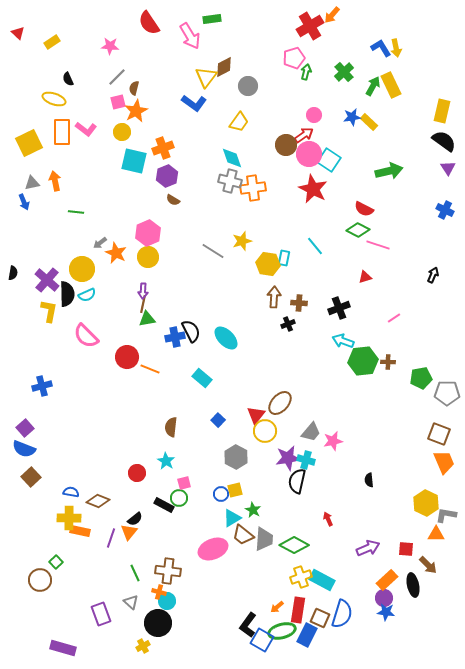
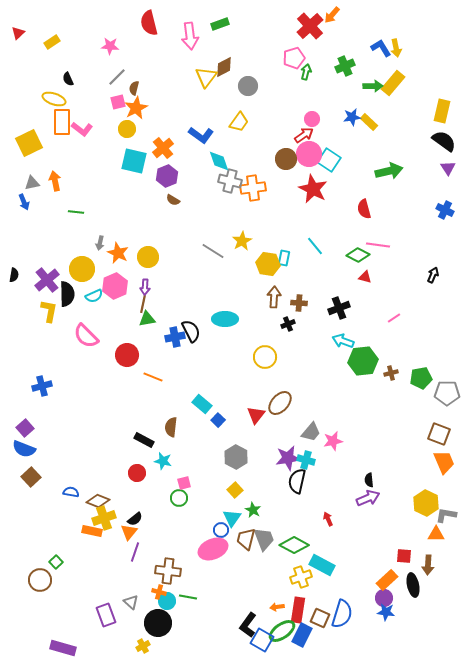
green rectangle at (212, 19): moved 8 px right, 5 px down; rotated 12 degrees counterclockwise
red semicircle at (149, 23): rotated 20 degrees clockwise
red cross at (310, 26): rotated 12 degrees counterclockwise
red triangle at (18, 33): rotated 32 degrees clockwise
pink arrow at (190, 36): rotated 24 degrees clockwise
green cross at (344, 72): moved 1 px right, 6 px up; rotated 18 degrees clockwise
yellow rectangle at (391, 85): moved 2 px right, 2 px up; rotated 65 degrees clockwise
green arrow at (373, 86): rotated 60 degrees clockwise
blue L-shape at (194, 103): moved 7 px right, 32 px down
orange star at (136, 111): moved 3 px up
pink circle at (314, 115): moved 2 px left, 4 px down
pink L-shape at (86, 129): moved 4 px left
orange rectangle at (62, 132): moved 10 px up
yellow circle at (122, 132): moved 5 px right, 3 px up
brown circle at (286, 145): moved 14 px down
orange cross at (163, 148): rotated 20 degrees counterclockwise
cyan diamond at (232, 158): moved 13 px left, 3 px down
red semicircle at (364, 209): rotated 48 degrees clockwise
green diamond at (358, 230): moved 25 px down
pink hexagon at (148, 233): moved 33 px left, 53 px down
yellow star at (242, 241): rotated 12 degrees counterclockwise
gray arrow at (100, 243): rotated 40 degrees counterclockwise
pink line at (378, 245): rotated 10 degrees counterclockwise
orange star at (116, 253): moved 2 px right
black semicircle at (13, 273): moved 1 px right, 2 px down
red triangle at (365, 277): rotated 32 degrees clockwise
purple cross at (47, 280): rotated 10 degrees clockwise
purple arrow at (143, 291): moved 2 px right, 4 px up
cyan semicircle at (87, 295): moved 7 px right, 1 px down
cyan ellipse at (226, 338): moved 1 px left, 19 px up; rotated 45 degrees counterclockwise
red circle at (127, 357): moved 2 px up
brown cross at (388, 362): moved 3 px right, 11 px down; rotated 16 degrees counterclockwise
orange line at (150, 369): moved 3 px right, 8 px down
cyan rectangle at (202, 378): moved 26 px down
yellow circle at (265, 431): moved 74 px up
cyan star at (166, 461): moved 3 px left; rotated 18 degrees counterclockwise
yellow square at (235, 490): rotated 28 degrees counterclockwise
blue circle at (221, 494): moved 36 px down
black rectangle at (164, 505): moved 20 px left, 65 px up
yellow cross at (69, 518): moved 35 px right; rotated 20 degrees counterclockwise
cyan triangle at (232, 518): rotated 24 degrees counterclockwise
orange rectangle at (80, 531): moved 12 px right
brown trapezoid at (243, 535): moved 3 px right, 4 px down; rotated 65 degrees clockwise
purple line at (111, 538): moved 24 px right, 14 px down
gray trapezoid at (264, 539): rotated 25 degrees counterclockwise
purple arrow at (368, 548): moved 50 px up
red square at (406, 549): moved 2 px left, 7 px down
brown arrow at (428, 565): rotated 48 degrees clockwise
green line at (135, 573): moved 53 px right, 24 px down; rotated 54 degrees counterclockwise
cyan rectangle at (322, 580): moved 15 px up
orange arrow at (277, 607): rotated 32 degrees clockwise
purple rectangle at (101, 614): moved 5 px right, 1 px down
green ellipse at (282, 631): rotated 20 degrees counterclockwise
blue rectangle at (307, 635): moved 5 px left
